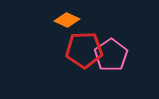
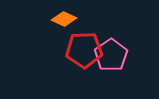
orange diamond: moved 3 px left, 1 px up
